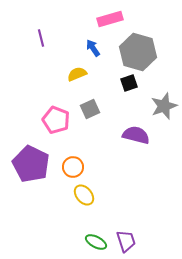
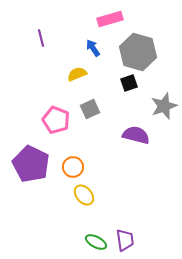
purple trapezoid: moved 1 px left, 1 px up; rotated 10 degrees clockwise
